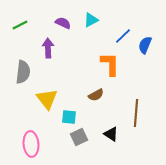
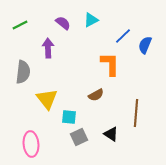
purple semicircle: rotated 14 degrees clockwise
